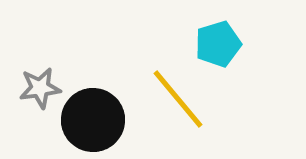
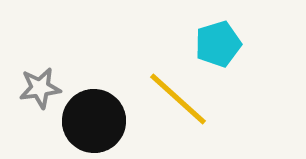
yellow line: rotated 8 degrees counterclockwise
black circle: moved 1 px right, 1 px down
